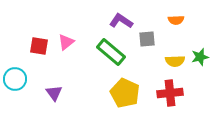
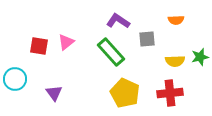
purple L-shape: moved 3 px left
green rectangle: rotated 8 degrees clockwise
